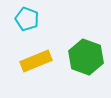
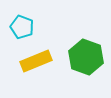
cyan pentagon: moved 5 px left, 8 px down
